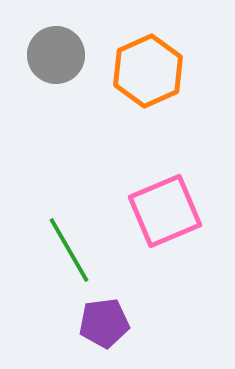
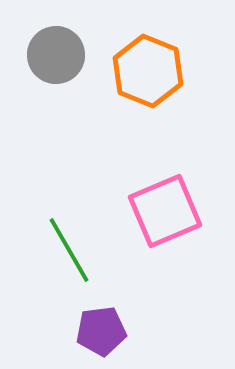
orange hexagon: rotated 14 degrees counterclockwise
purple pentagon: moved 3 px left, 8 px down
